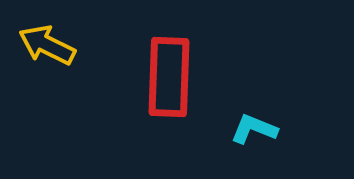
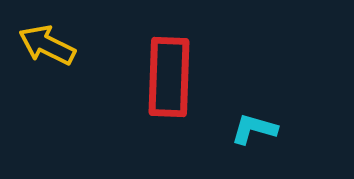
cyan L-shape: rotated 6 degrees counterclockwise
